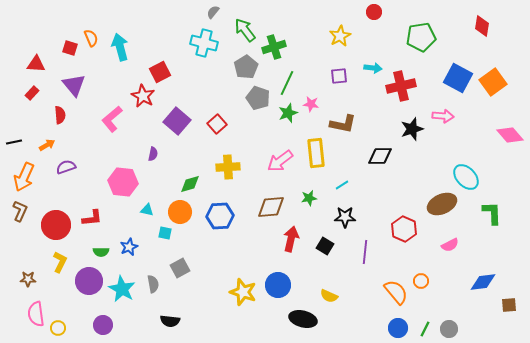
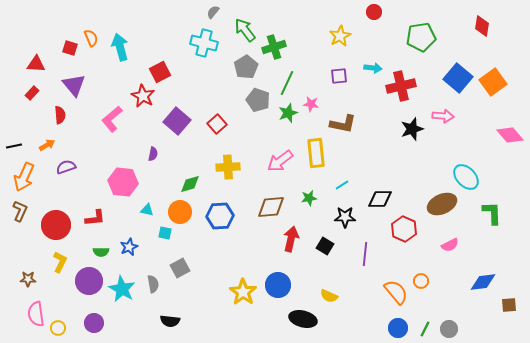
blue square at (458, 78): rotated 12 degrees clockwise
gray pentagon at (258, 98): moved 2 px down
black line at (14, 142): moved 4 px down
black diamond at (380, 156): moved 43 px down
red L-shape at (92, 218): moved 3 px right
purple line at (365, 252): moved 2 px down
yellow star at (243, 292): rotated 16 degrees clockwise
purple circle at (103, 325): moved 9 px left, 2 px up
